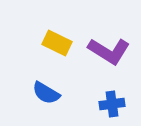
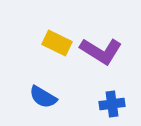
purple L-shape: moved 8 px left
blue semicircle: moved 3 px left, 4 px down
